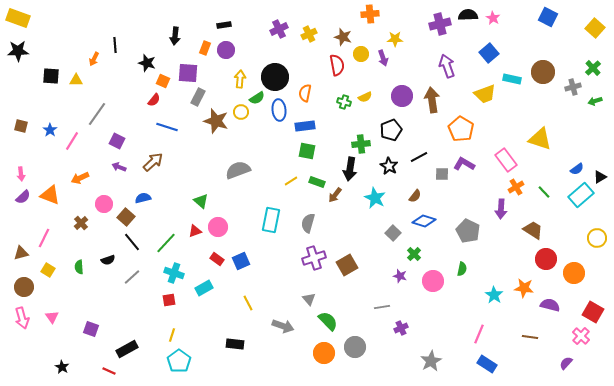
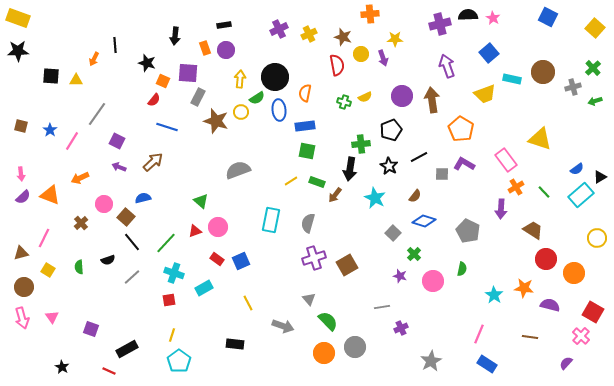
orange rectangle at (205, 48): rotated 40 degrees counterclockwise
